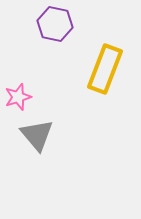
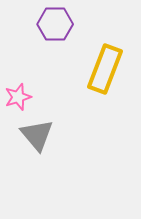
purple hexagon: rotated 12 degrees counterclockwise
